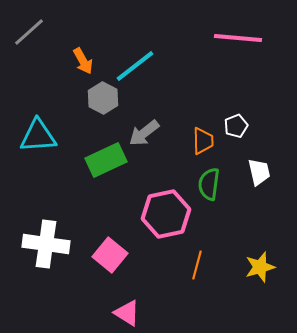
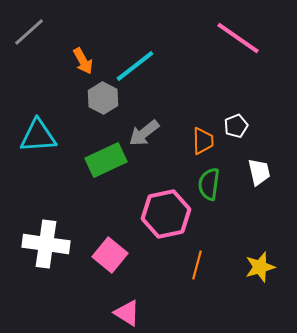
pink line: rotated 30 degrees clockwise
